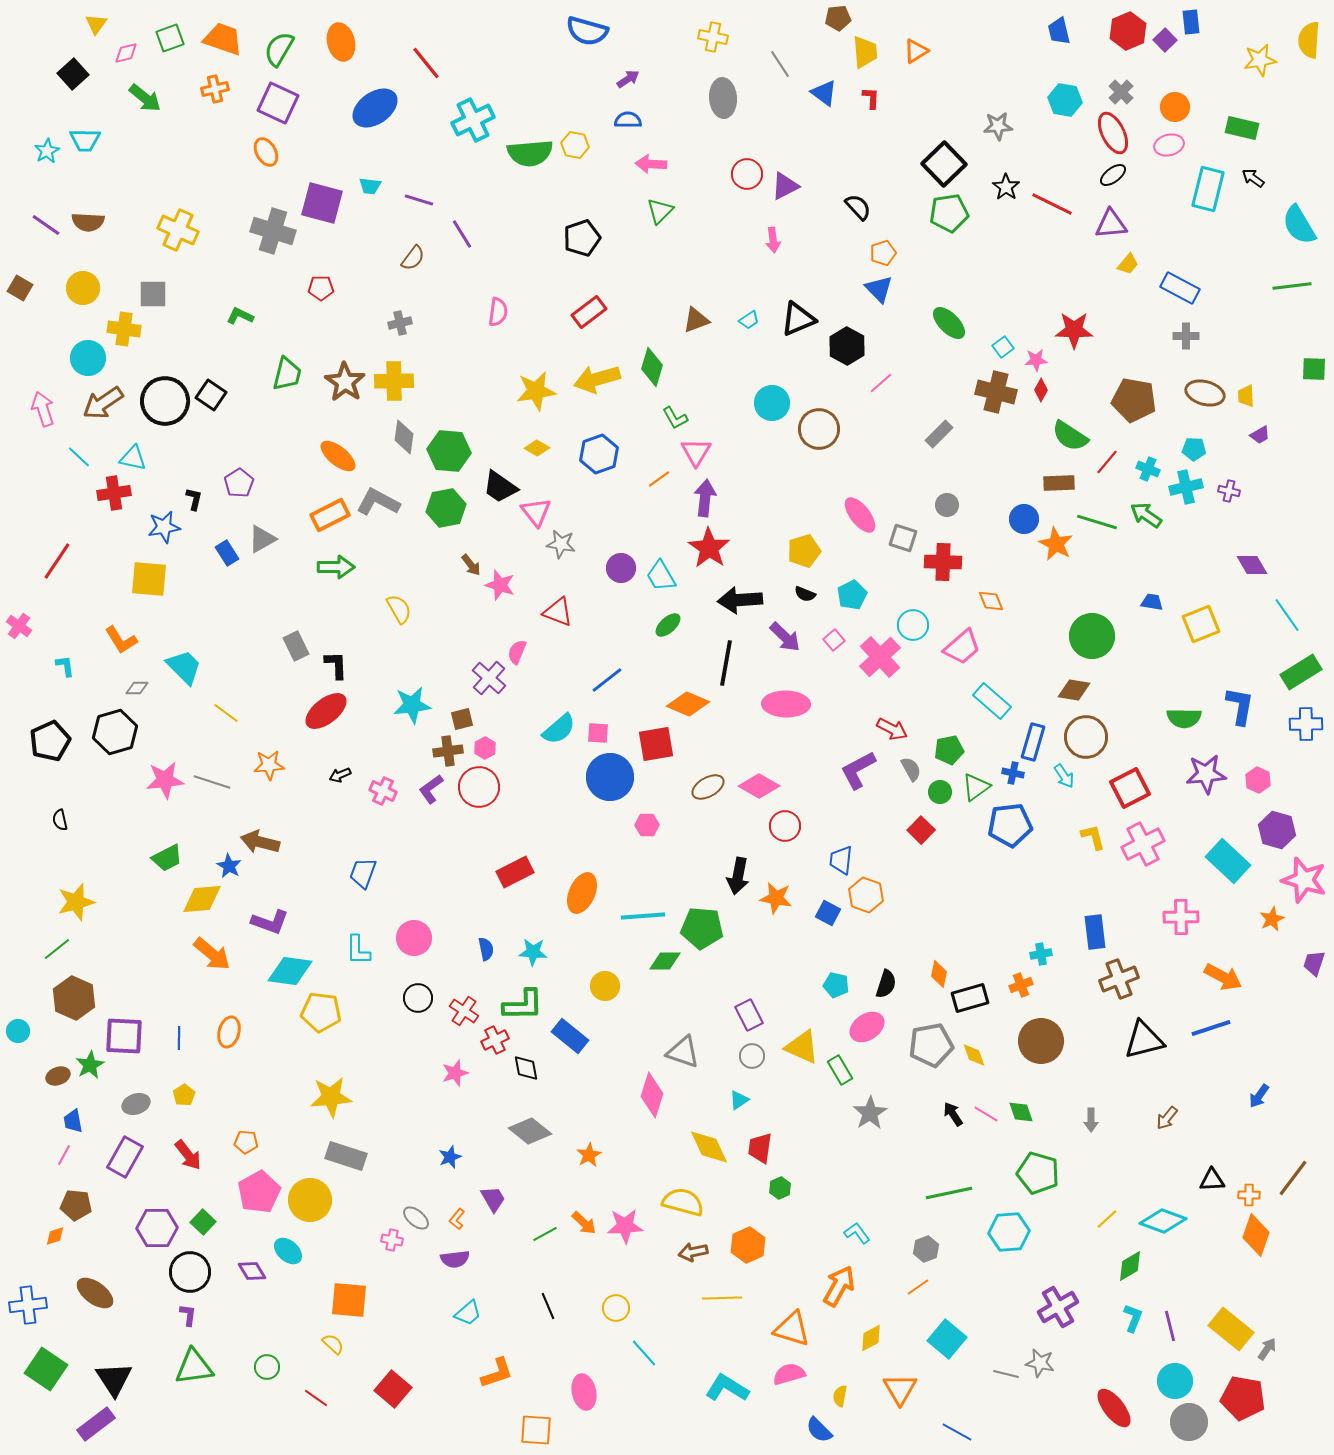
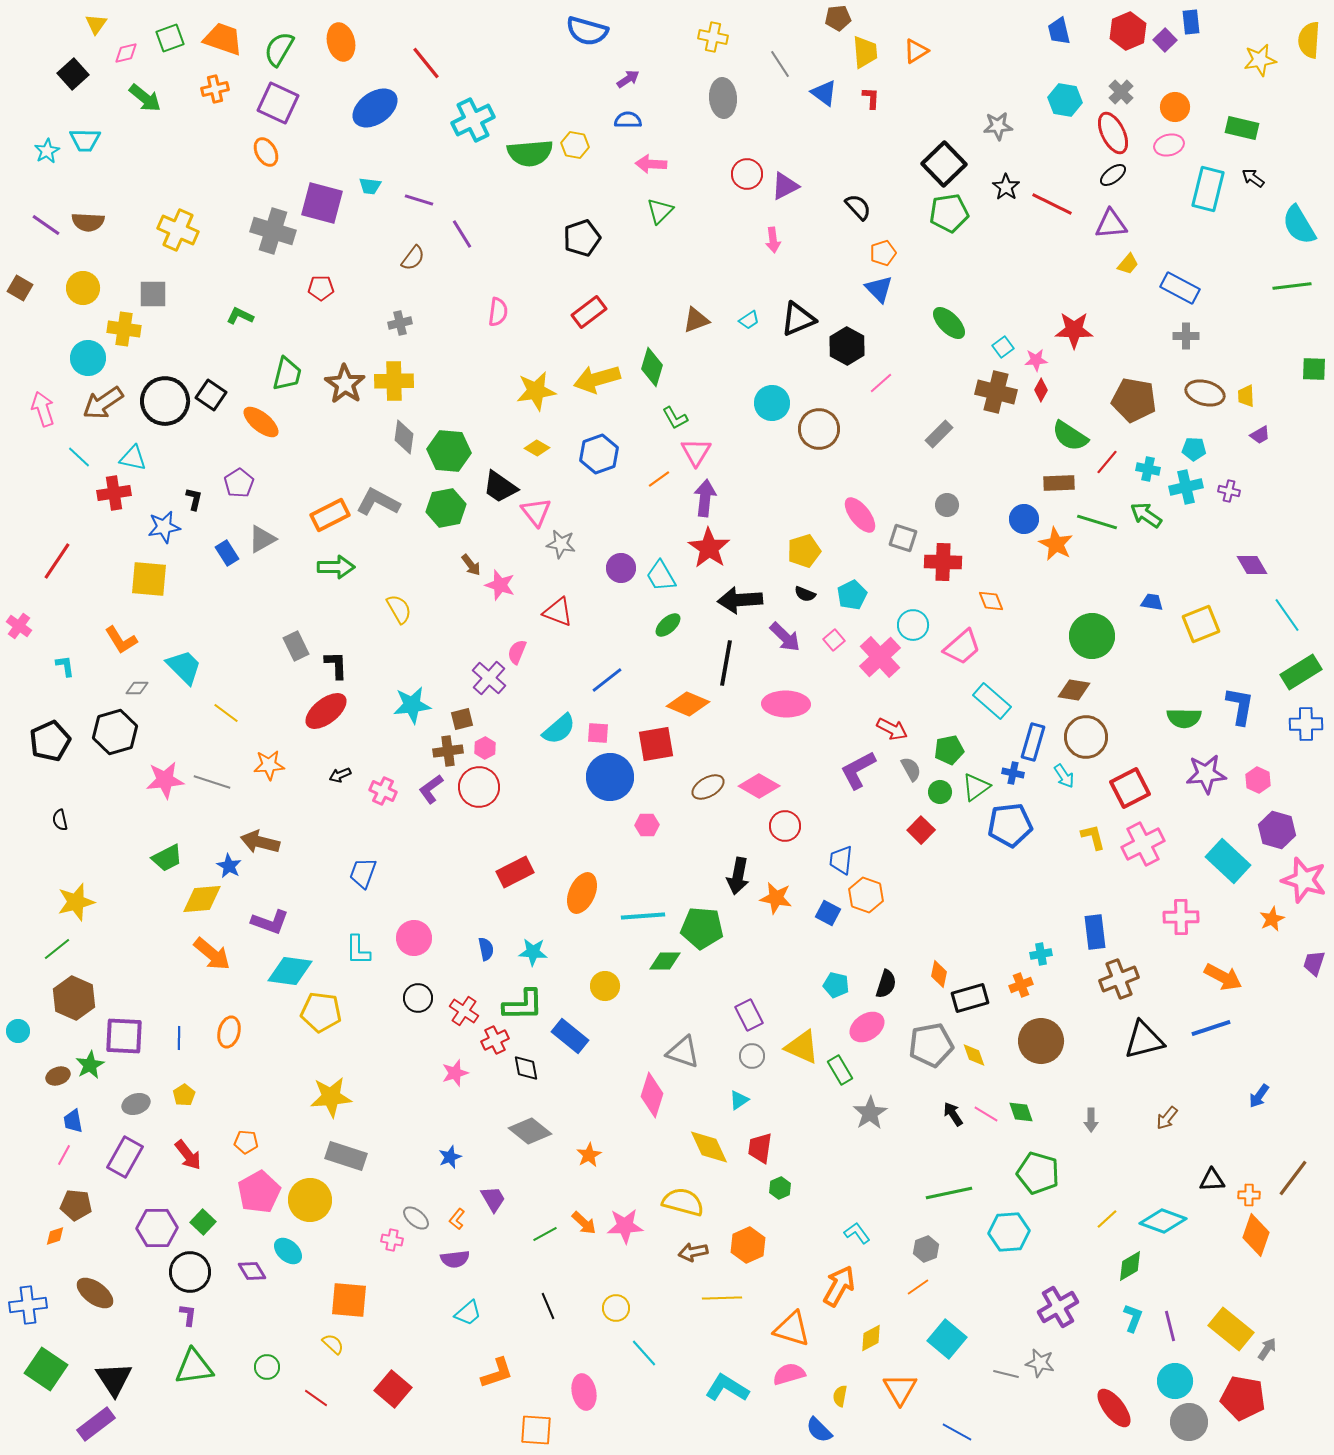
brown star at (345, 382): moved 2 px down
orange ellipse at (338, 456): moved 77 px left, 34 px up
cyan cross at (1148, 469): rotated 10 degrees counterclockwise
